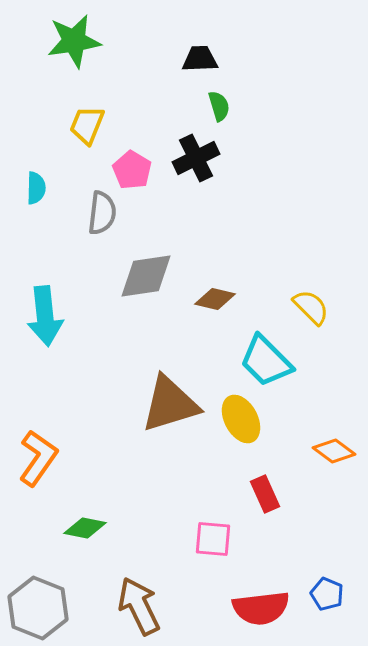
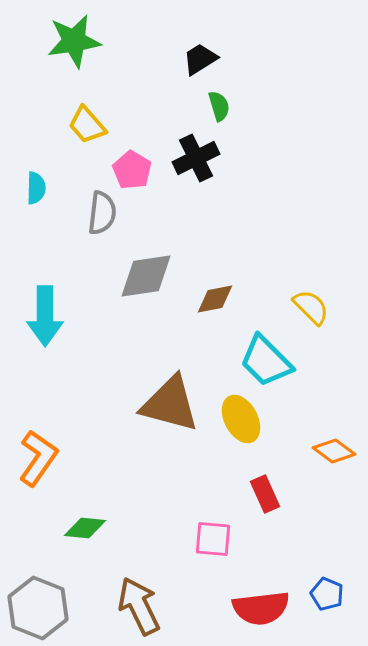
black trapezoid: rotated 30 degrees counterclockwise
yellow trapezoid: rotated 63 degrees counterclockwise
brown diamond: rotated 24 degrees counterclockwise
cyan arrow: rotated 6 degrees clockwise
brown triangle: rotated 32 degrees clockwise
green diamond: rotated 6 degrees counterclockwise
